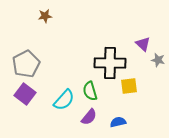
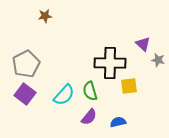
cyan semicircle: moved 5 px up
